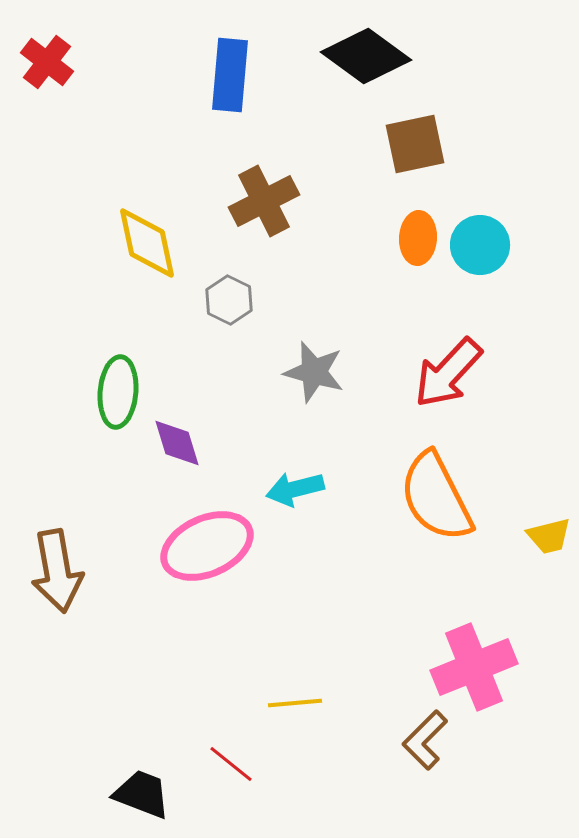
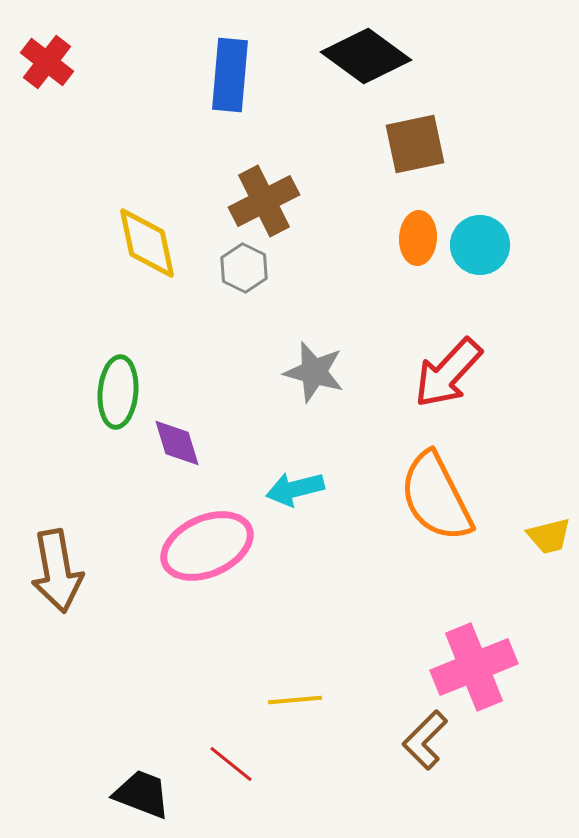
gray hexagon: moved 15 px right, 32 px up
yellow line: moved 3 px up
